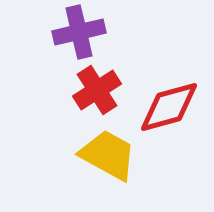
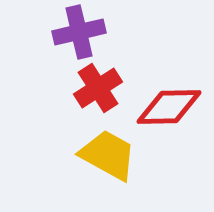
red cross: moved 1 px right, 2 px up
red diamond: rotated 14 degrees clockwise
